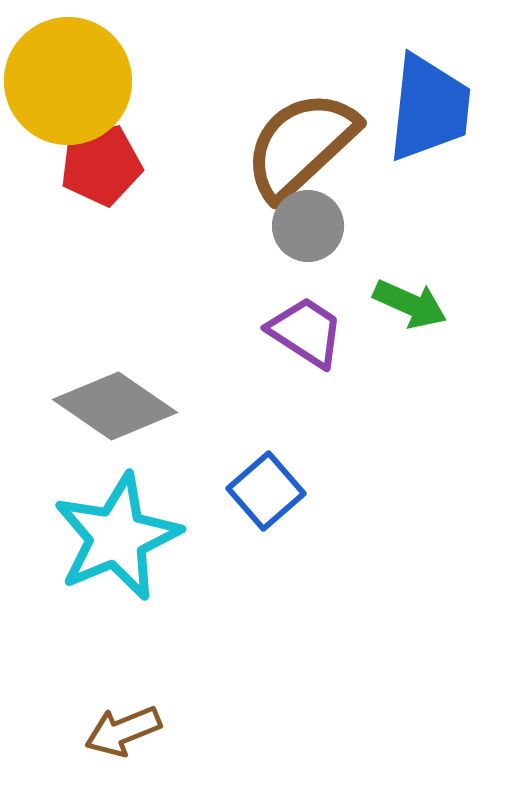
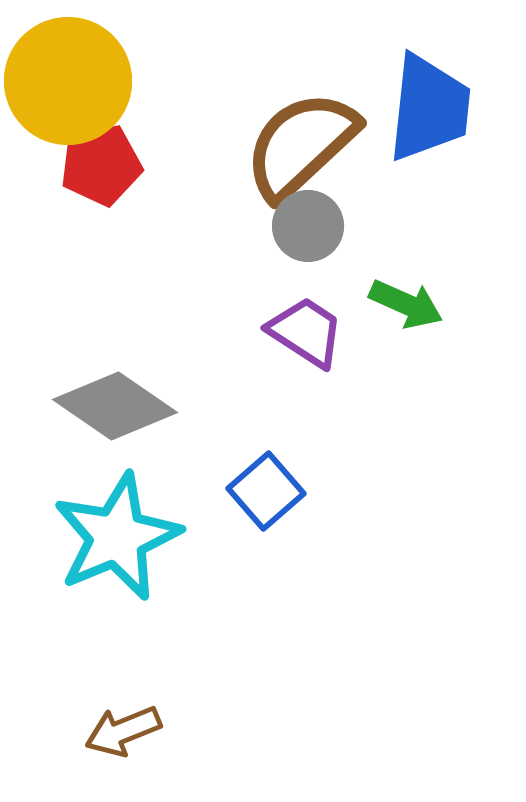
green arrow: moved 4 px left
